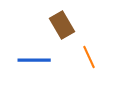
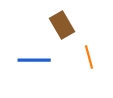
orange line: rotated 10 degrees clockwise
